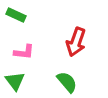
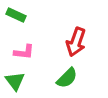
green semicircle: moved 4 px up; rotated 85 degrees clockwise
